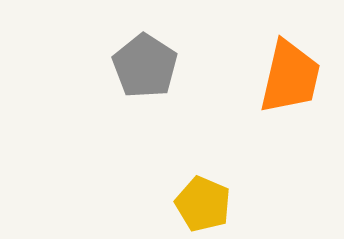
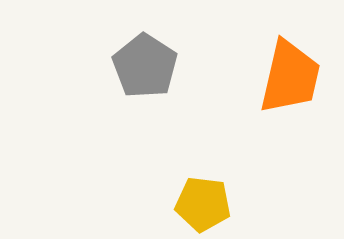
yellow pentagon: rotated 16 degrees counterclockwise
